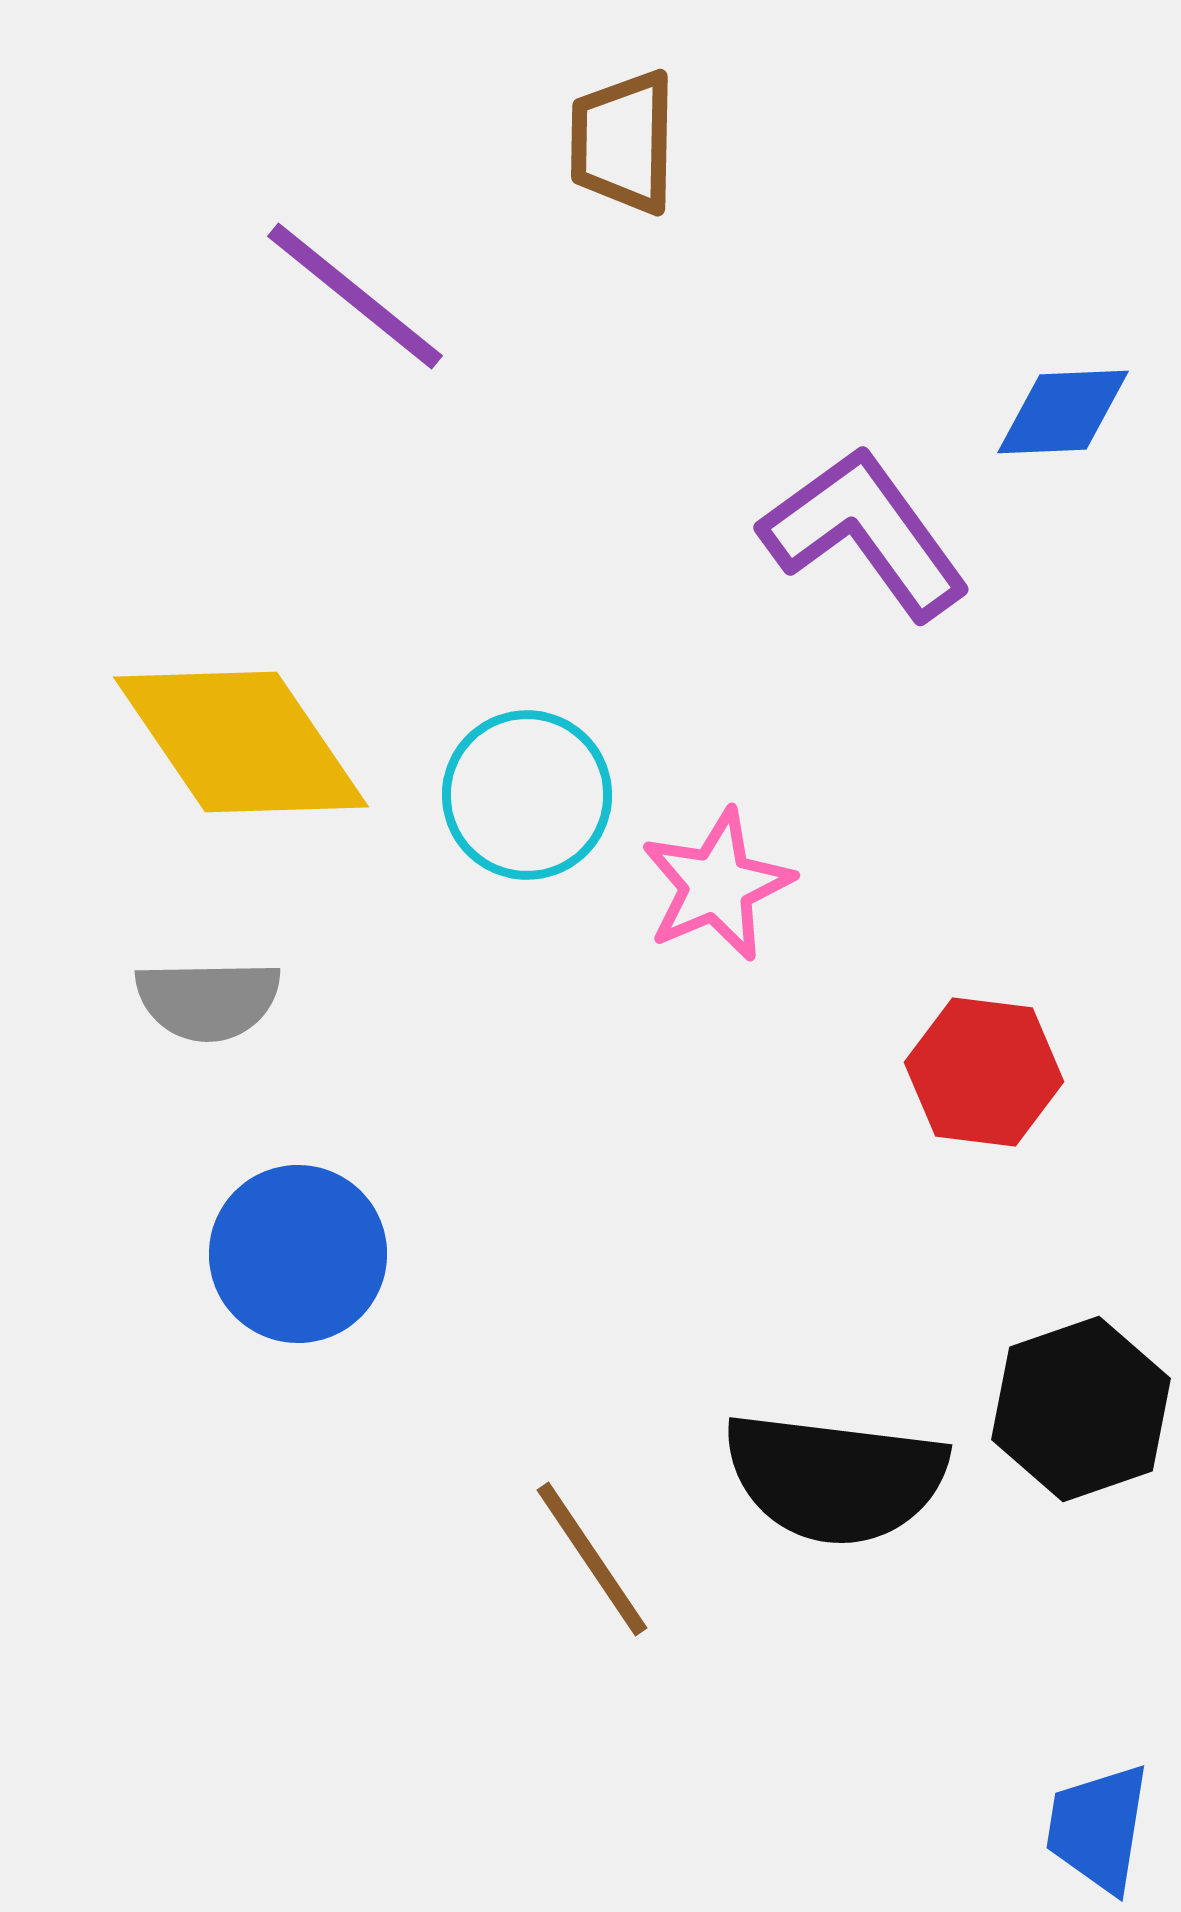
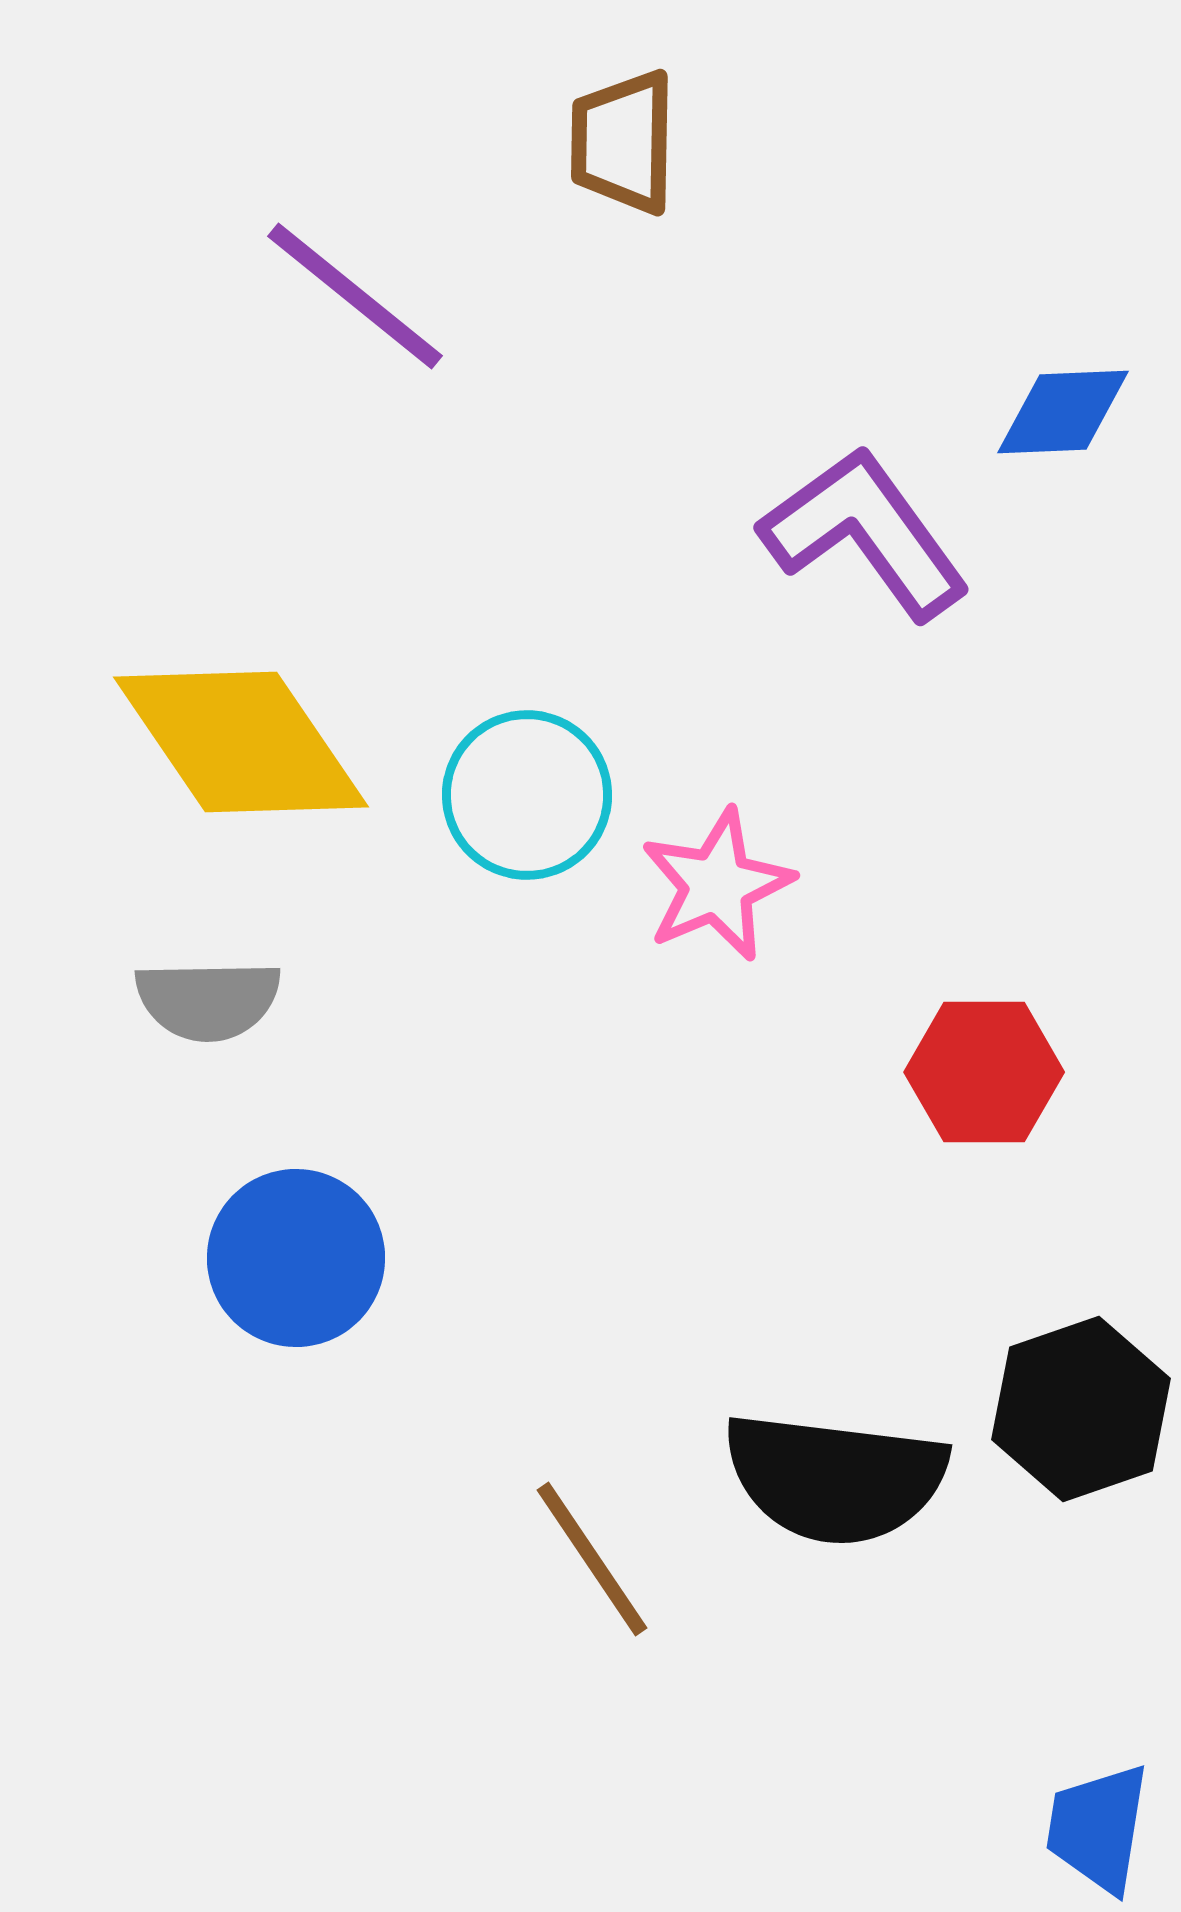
red hexagon: rotated 7 degrees counterclockwise
blue circle: moved 2 px left, 4 px down
